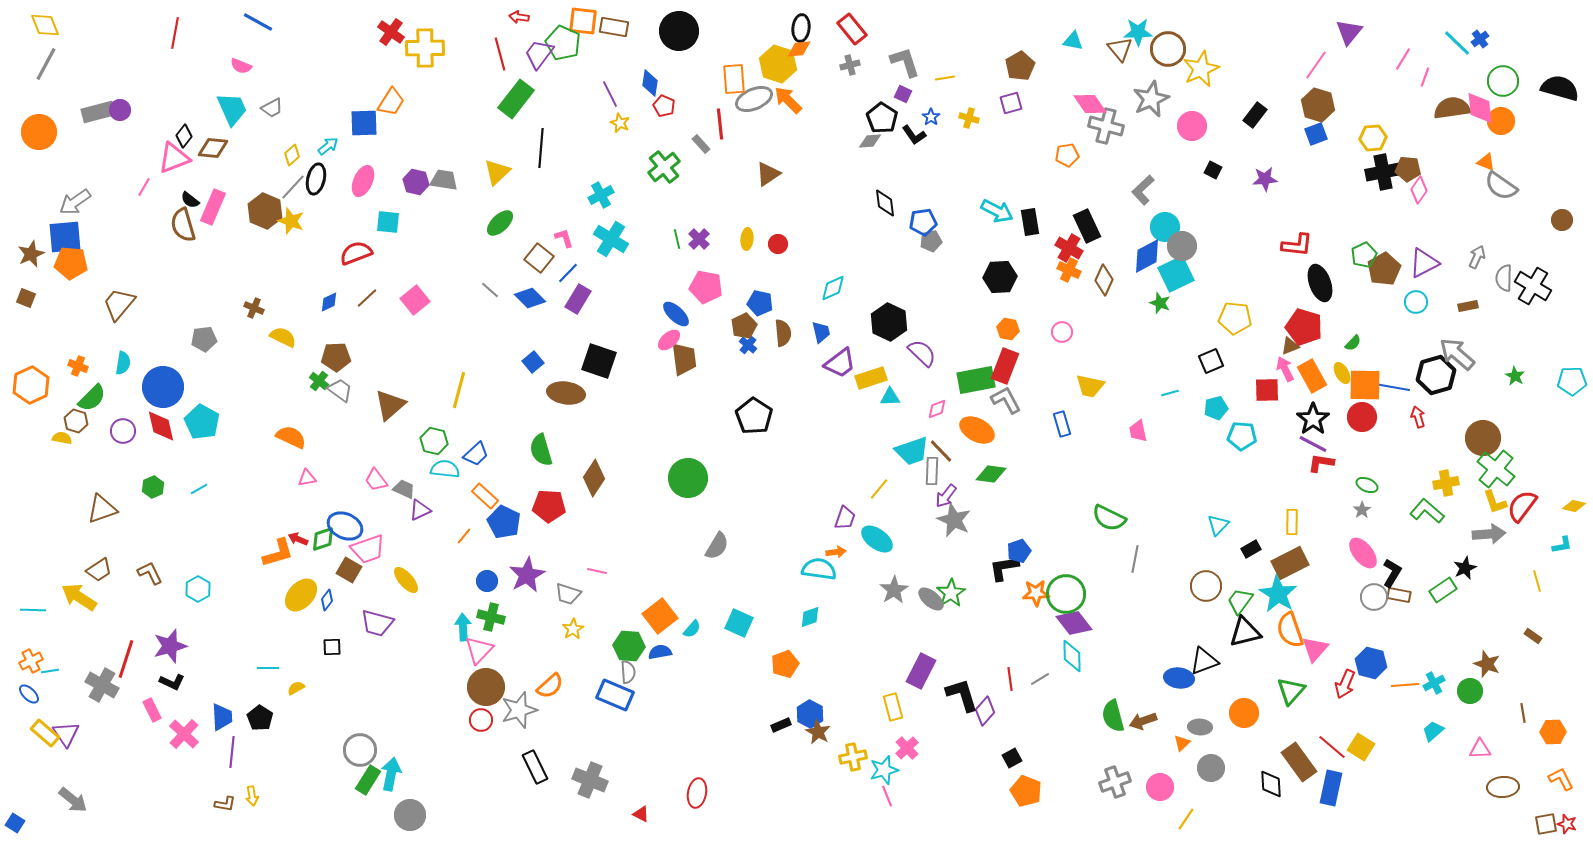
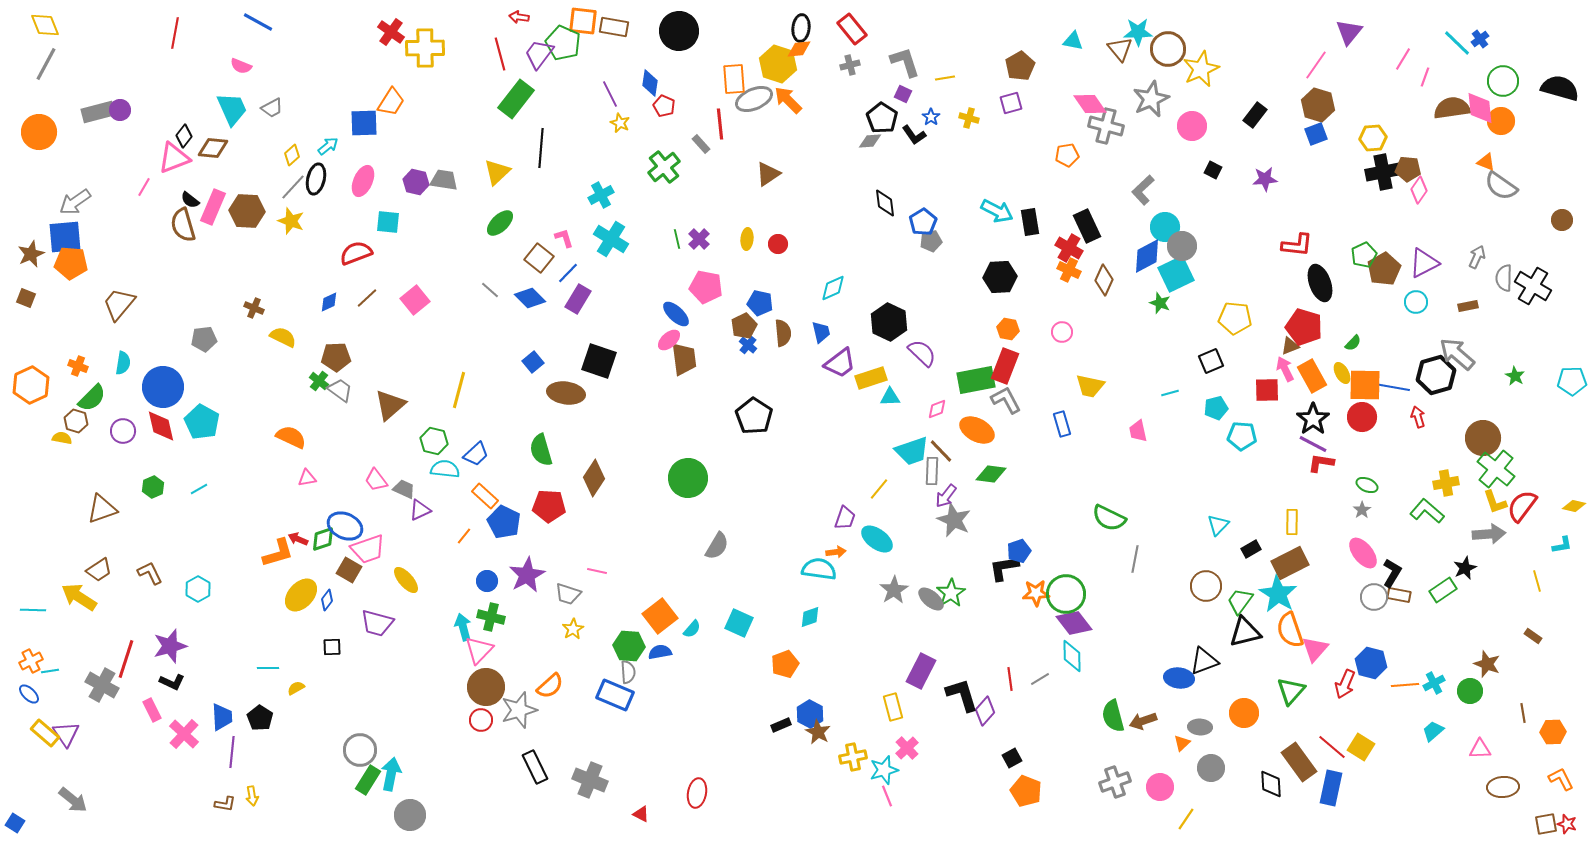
brown hexagon at (265, 211): moved 18 px left; rotated 20 degrees counterclockwise
blue pentagon at (923, 222): rotated 24 degrees counterclockwise
cyan arrow at (463, 627): rotated 12 degrees counterclockwise
